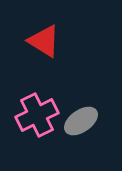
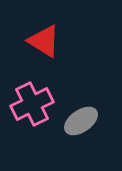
pink cross: moved 5 px left, 11 px up
